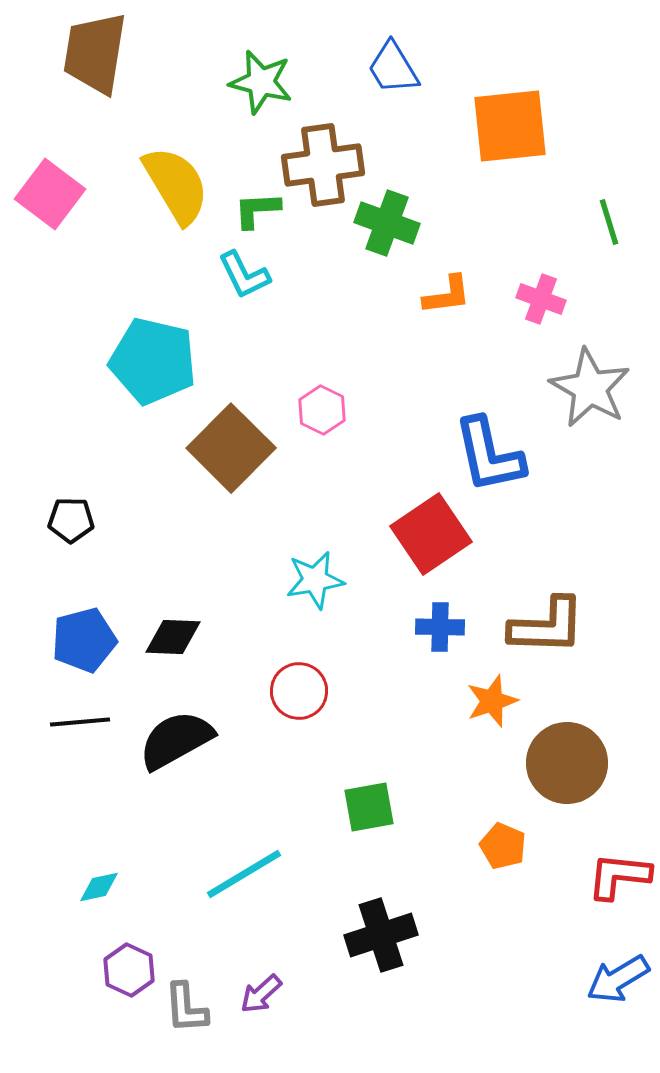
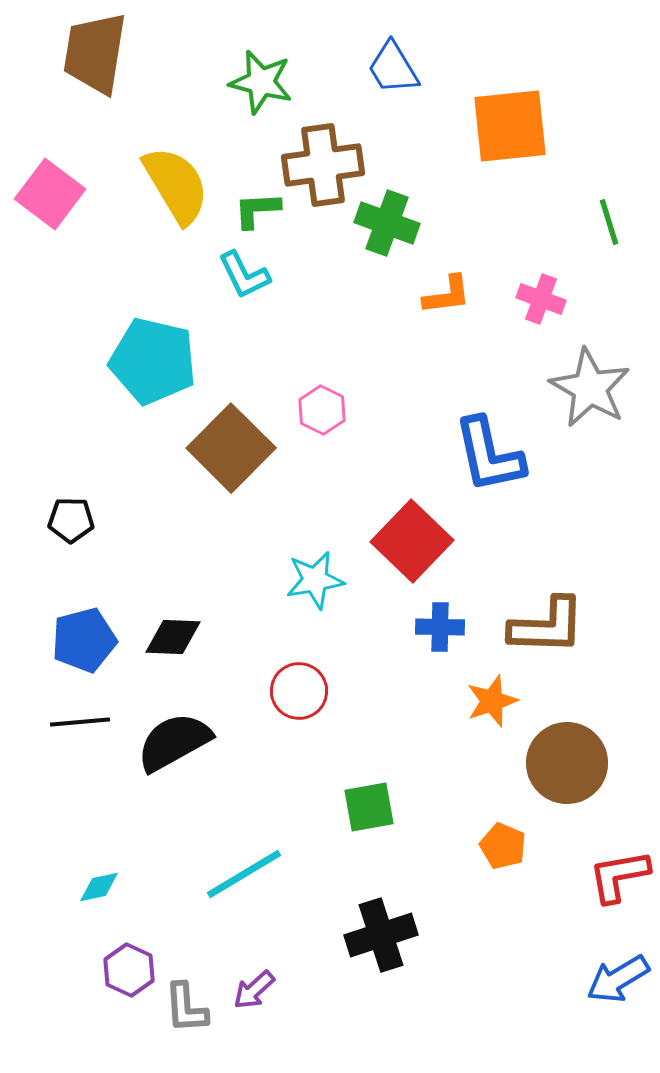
red square: moved 19 px left, 7 px down; rotated 12 degrees counterclockwise
black semicircle: moved 2 px left, 2 px down
red L-shape: rotated 16 degrees counterclockwise
purple arrow: moved 7 px left, 4 px up
